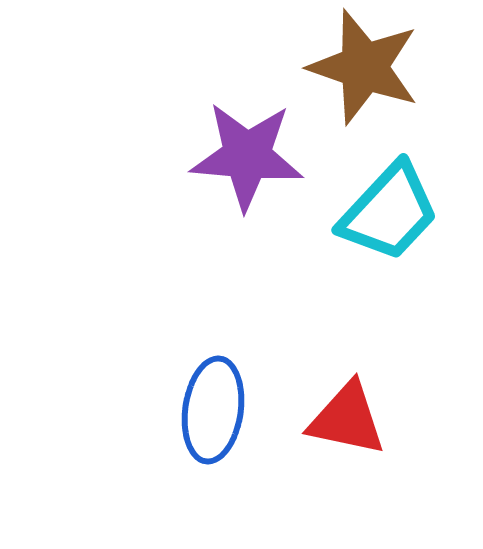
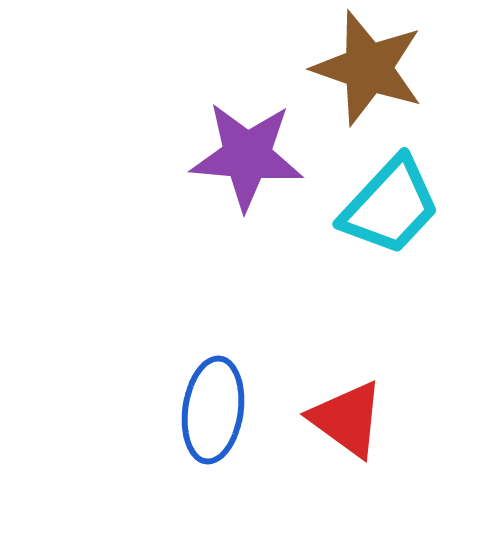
brown star: moved 4 px right, 1 px down
cyan trapezoid: moved 1 px right, 6 px up
red triangle: rotated 24 degrees clockwise
